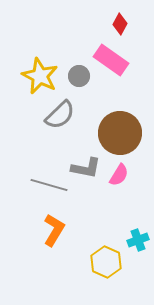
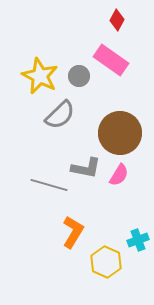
red diamond: moved 3 px left, 4 px up
orange L-shape: moved 19 px right, 2 px down
